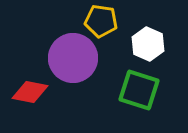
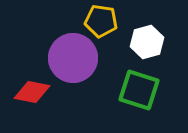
white hexagon: moved 1 px left, 2 px up; rotated 20 degrees clockwise
red diamond: moved 2 px right
